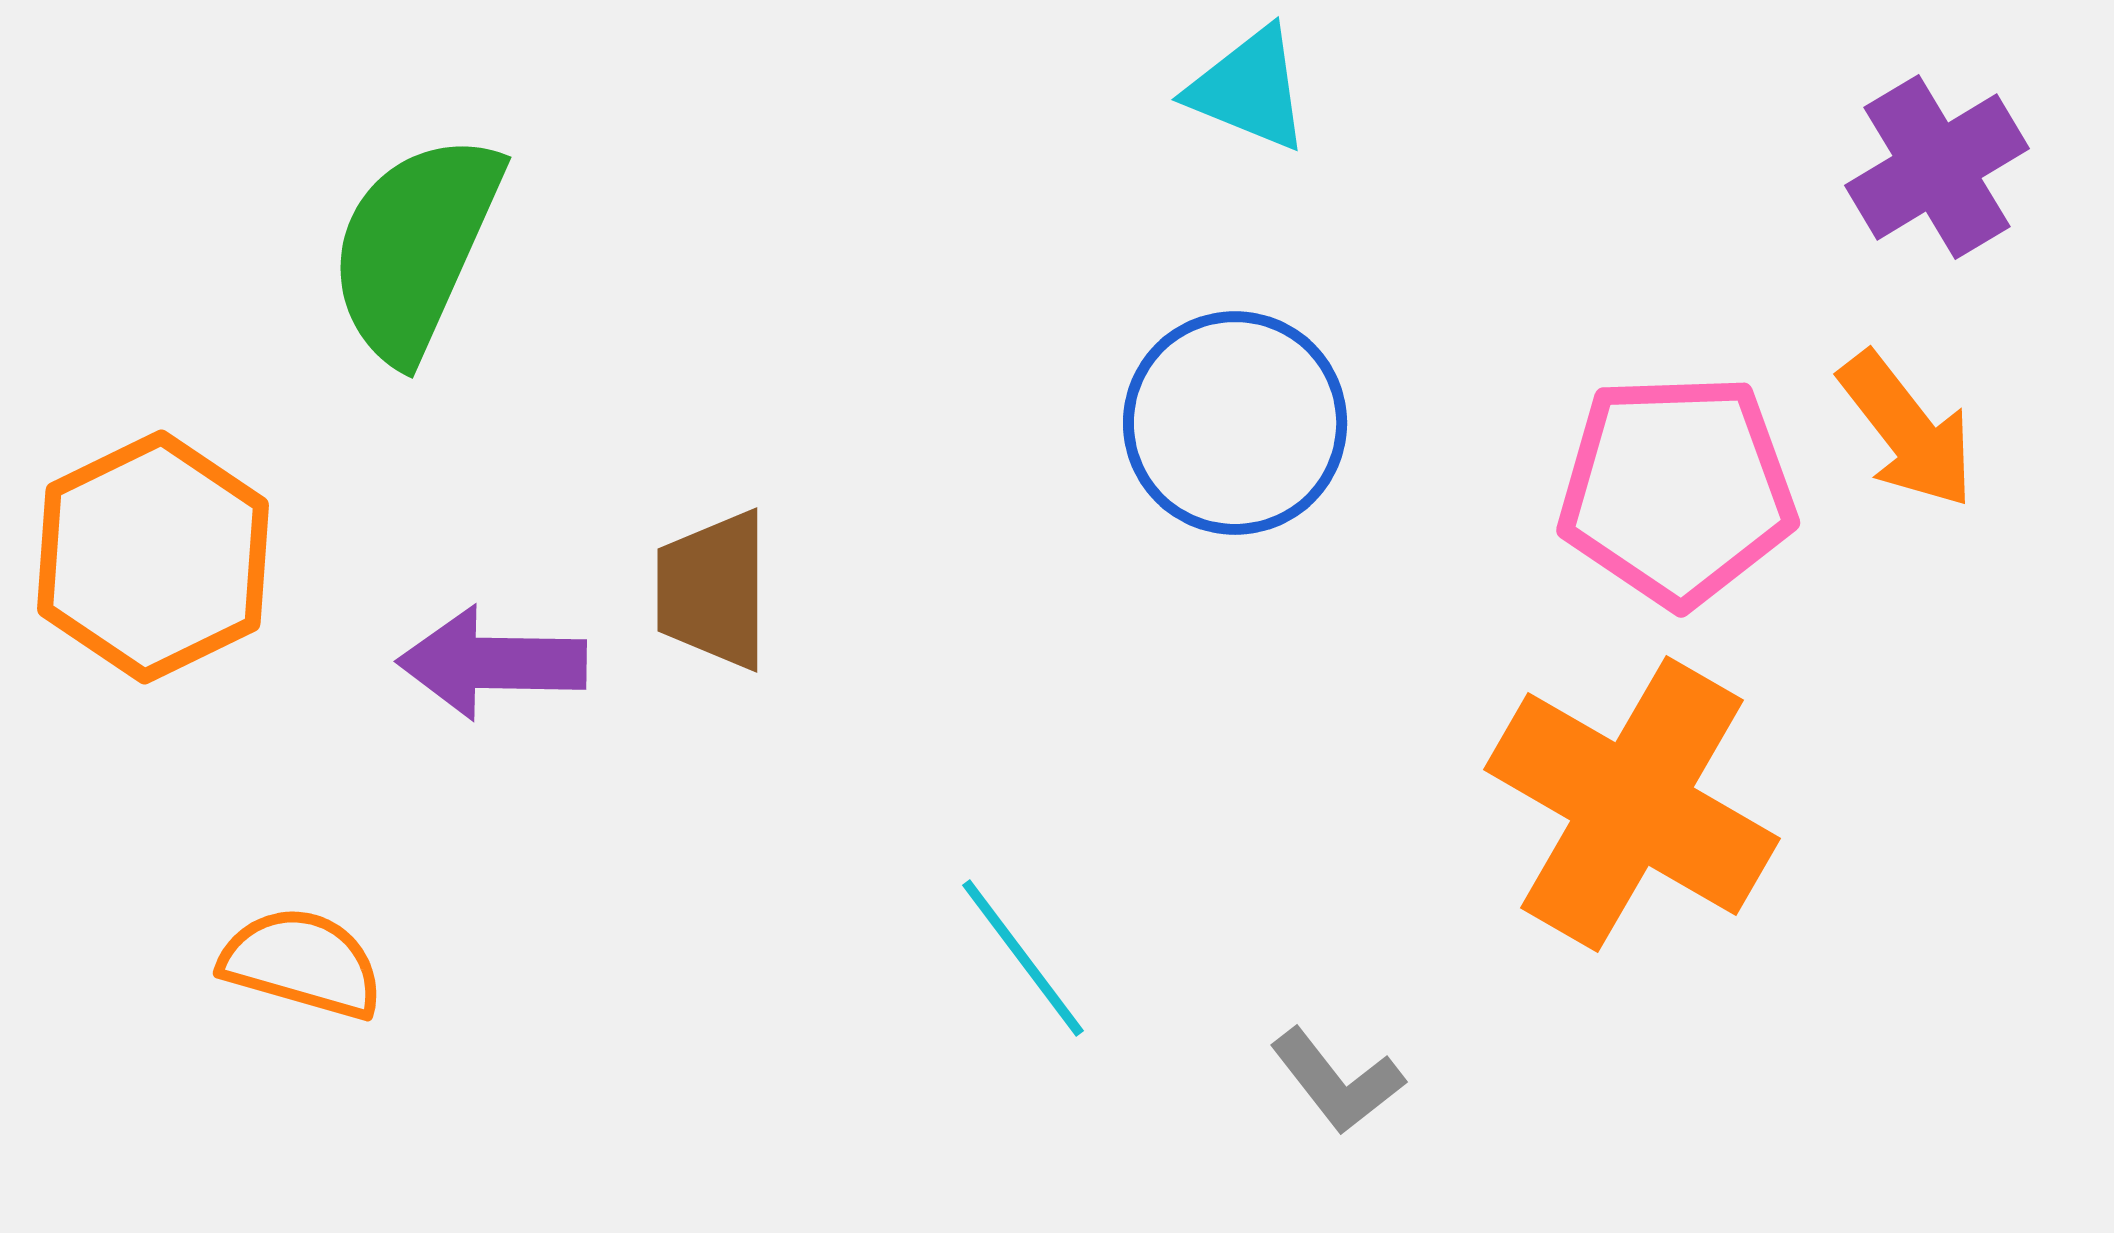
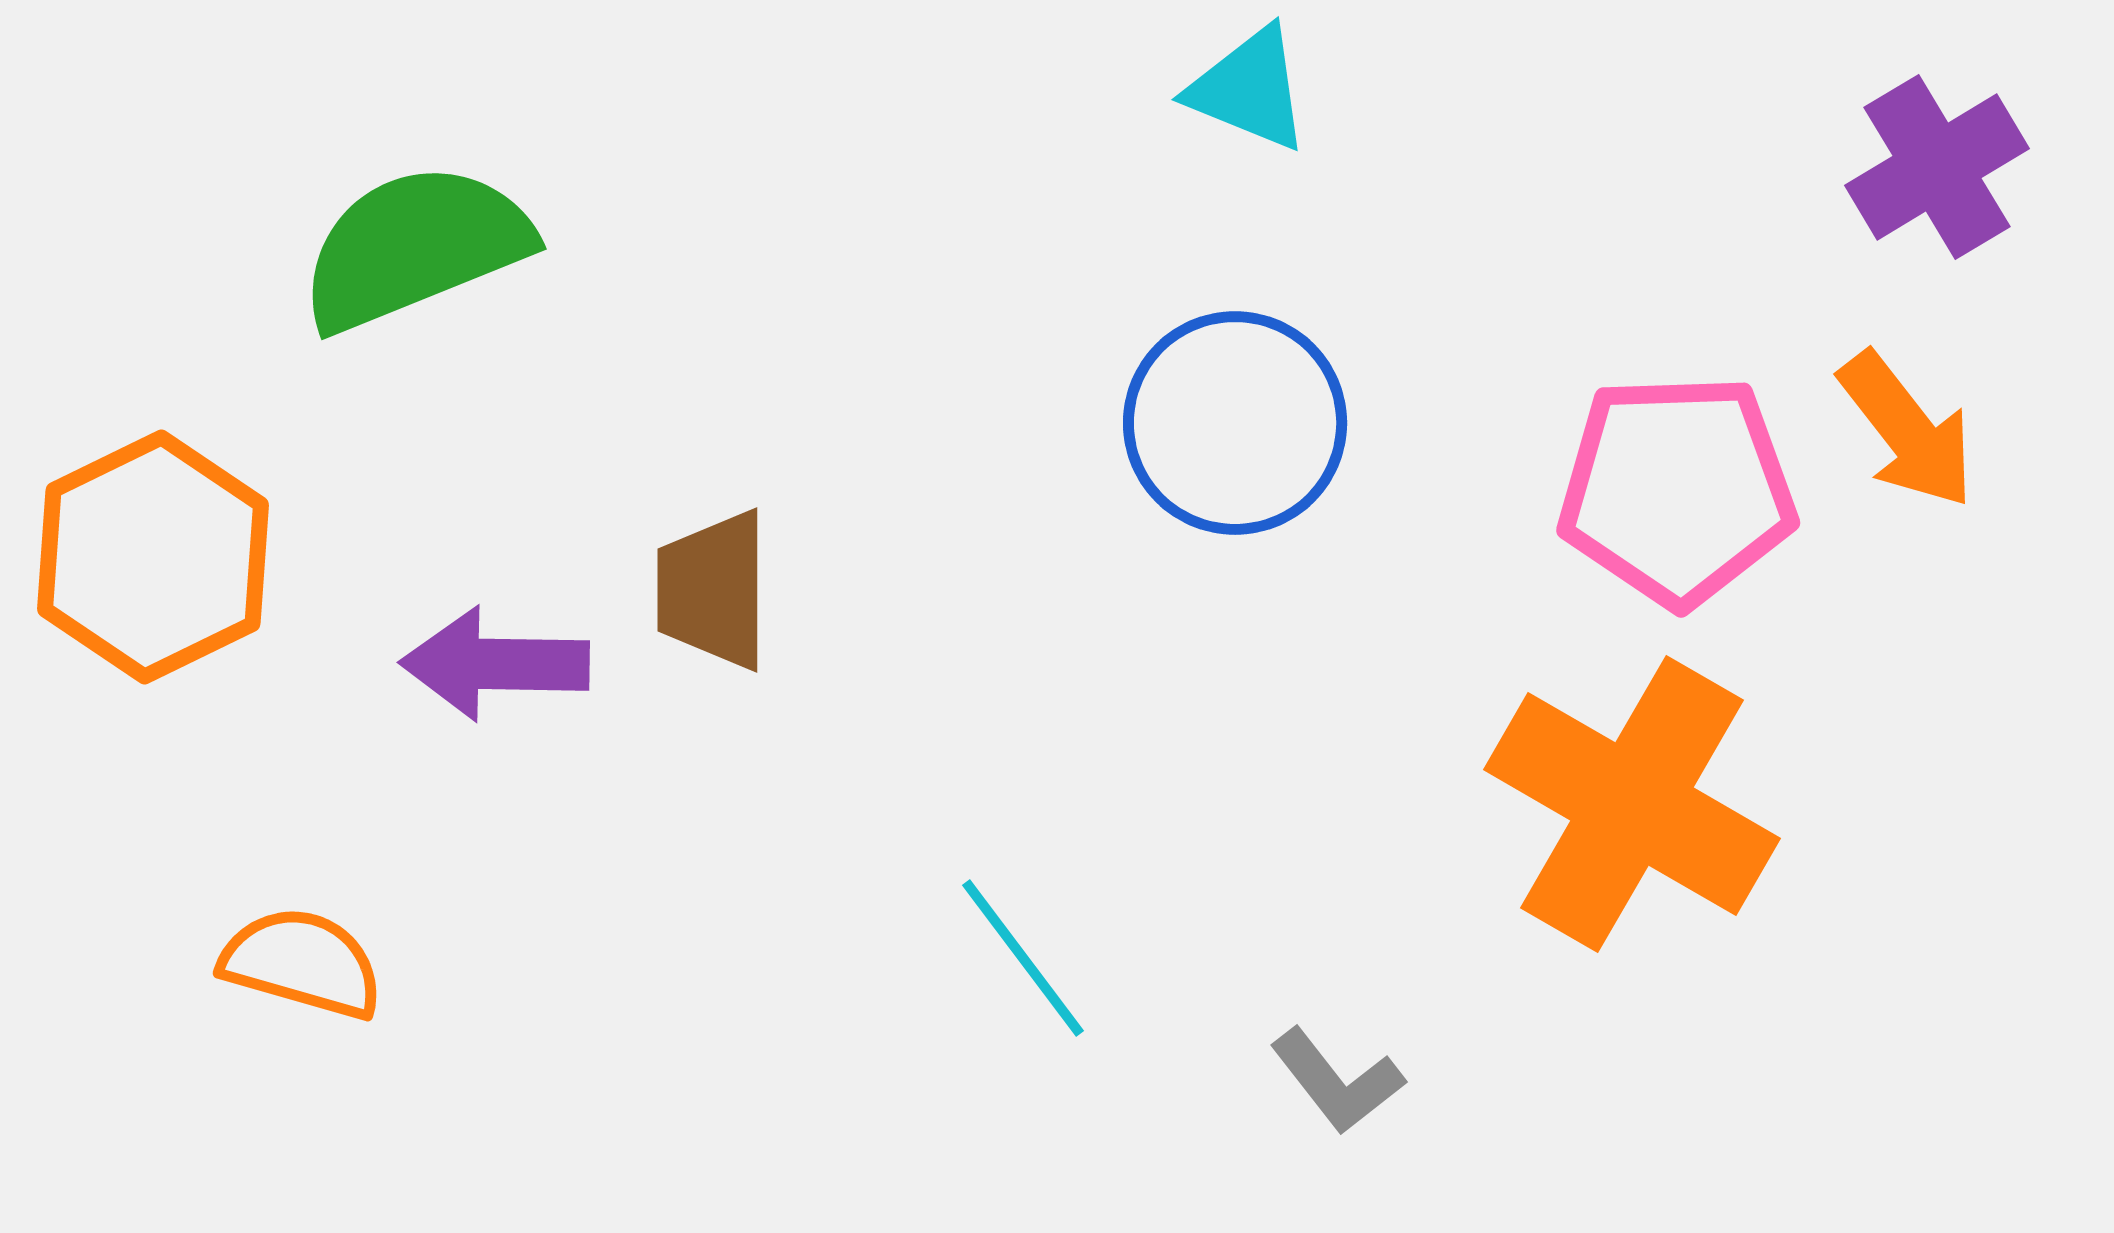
green semicircle: rotated 44 degrees clockwise
purple arrow: moved 3 px right, 1 px down
